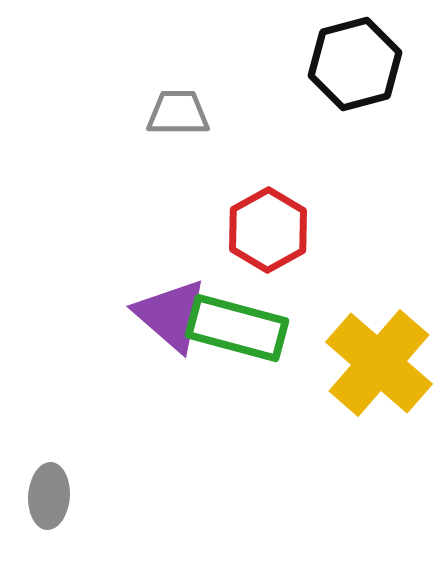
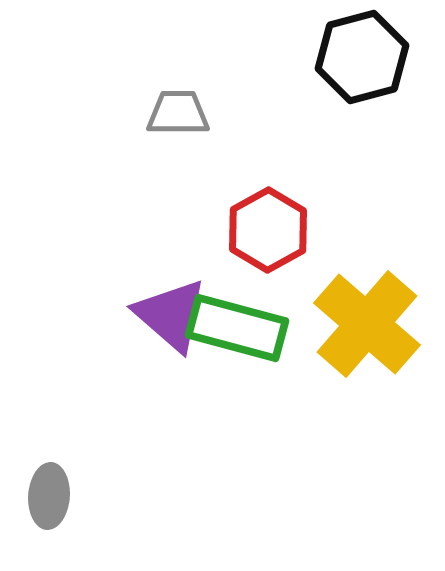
black hexagon: moved 7 px right, 7 px up
yellow cross: moved 12 px left, 39 px up
